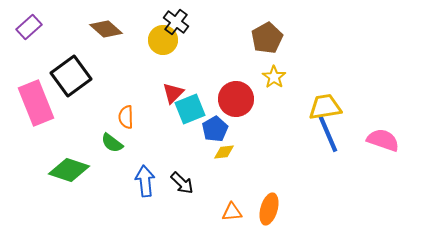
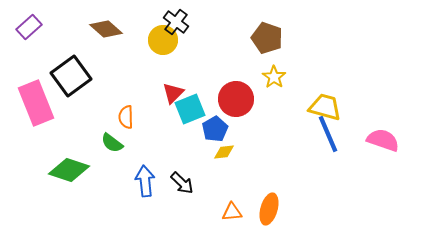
brown pentagon: rotated 24 degrees counterclockwise
yellow trapezoid: rotated 24 degrees clockwise
